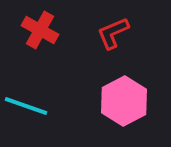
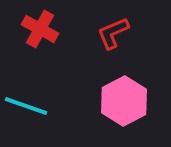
red cross: moved 1 px up
